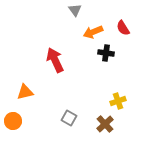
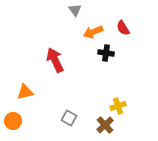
yellow cross: moved 5 px down
brown cross: moved 1 px down
